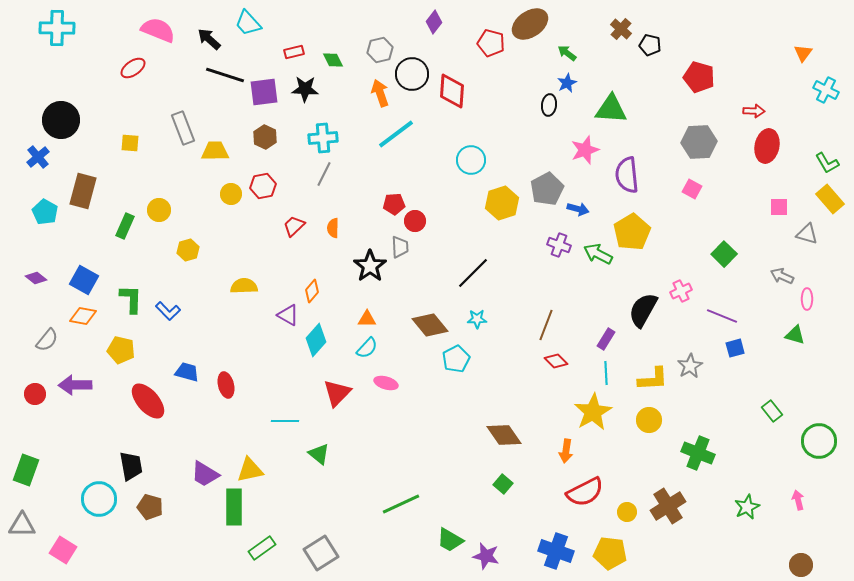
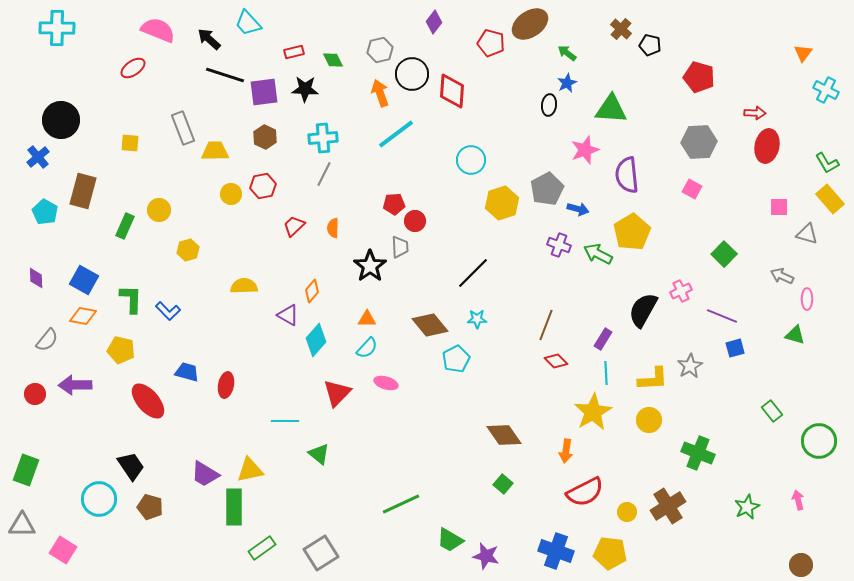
red arrow at (754, 111): moved 1 px right, 2 px down
purple diamond at (36, 278): rotated 50 degrees clockwise
purple rectangle at (606, 339): moved 3 px left
red ellipse at (226, 385): rotated 25 degrees clockwise
black trapezoid at (131, 466): rotated 24 degrees counterclockwise
